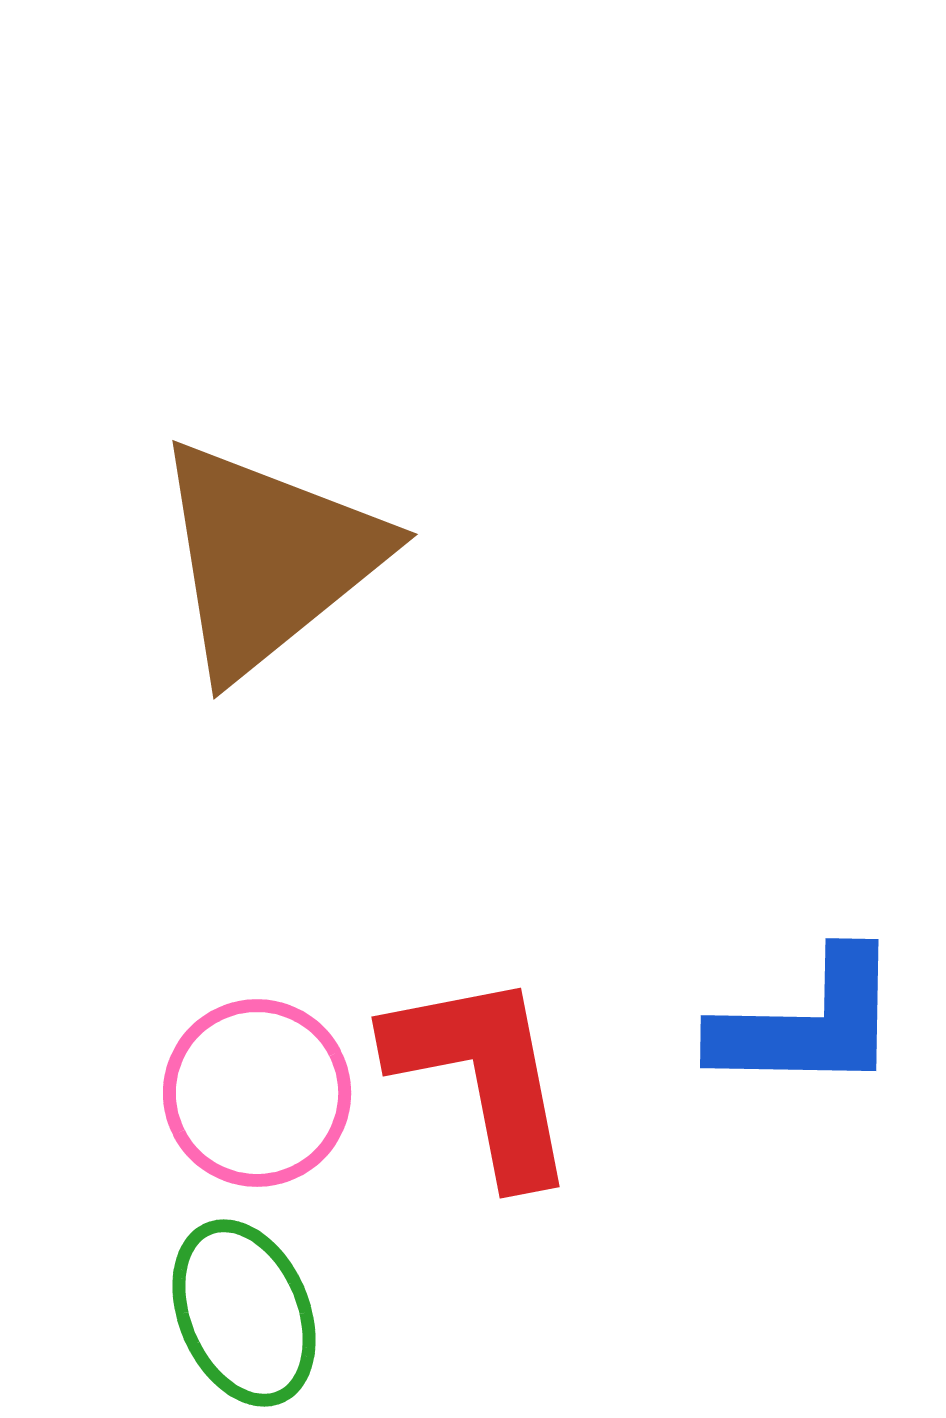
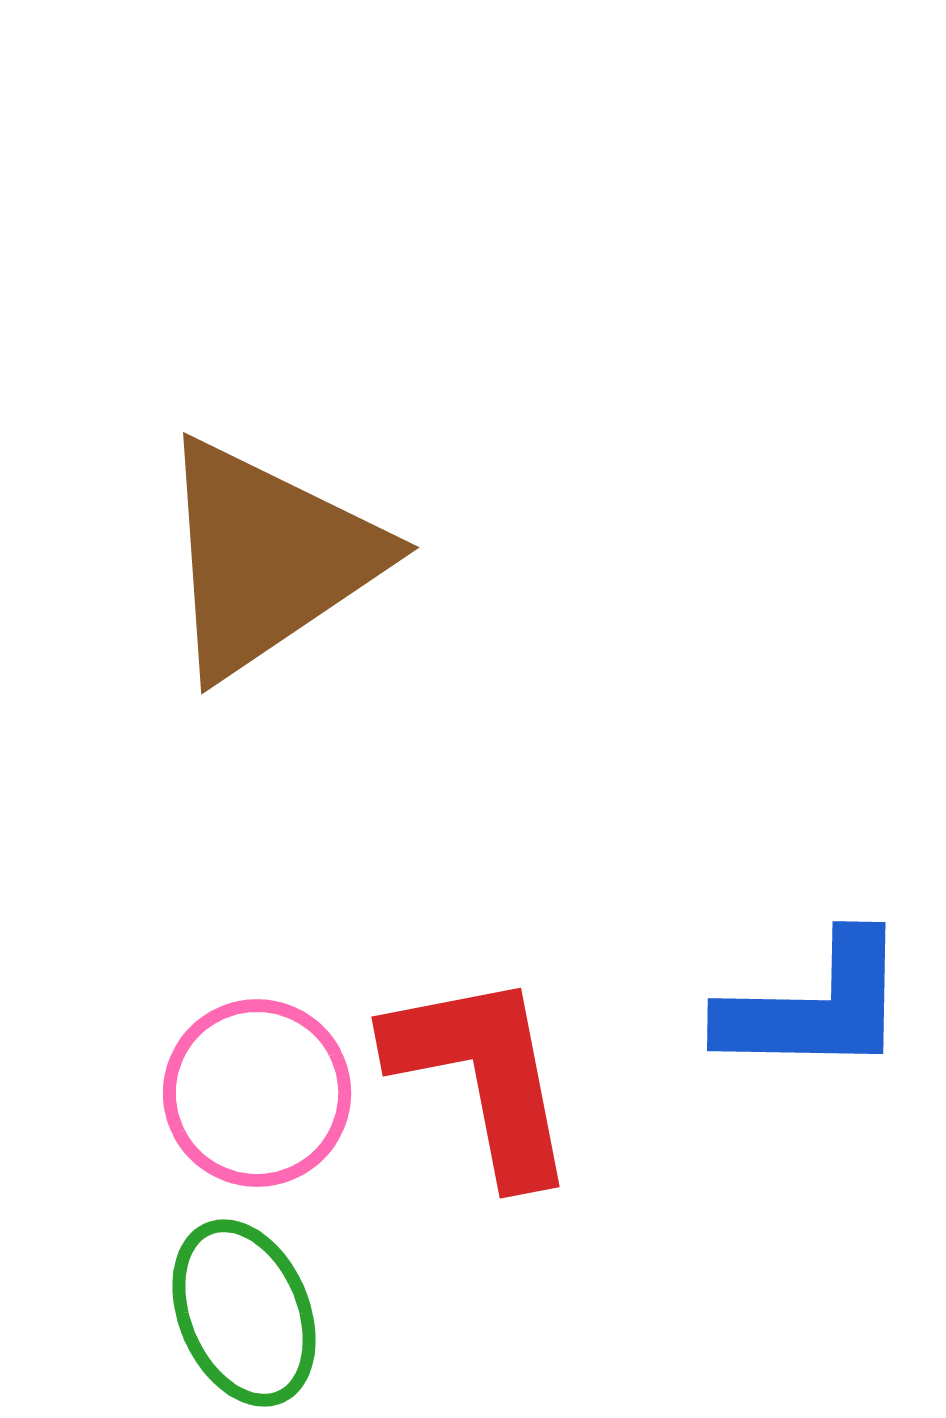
brown triangle: rotated 5 degrees clockwise
blue L-shape: moved 7 px right, 17 px up
